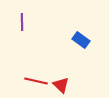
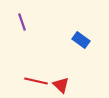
purple line: rotated 18 degrees counterclockwise
